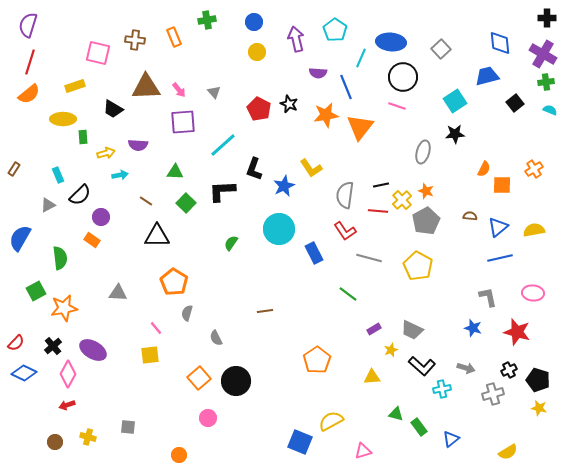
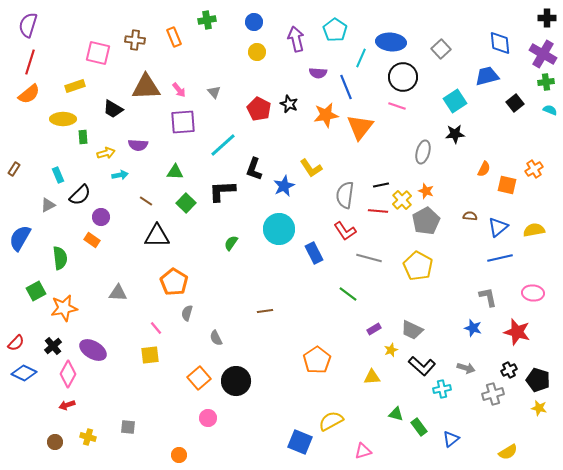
orange square at (502, 185): moved 5 px right; rotated 12 degrees clockwise
